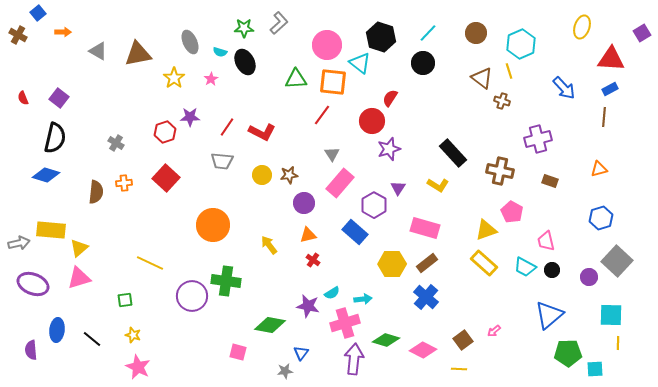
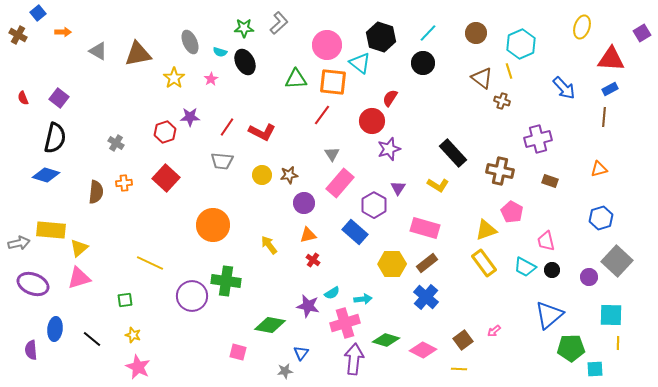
yellow rectangle at (484, 263): rotated 12 degrees clockwise
blue ellipse at (57, 330): moved 2 px left, 1 px up
green pentagon at (568, 353): moved 3 px right, 5 px up
